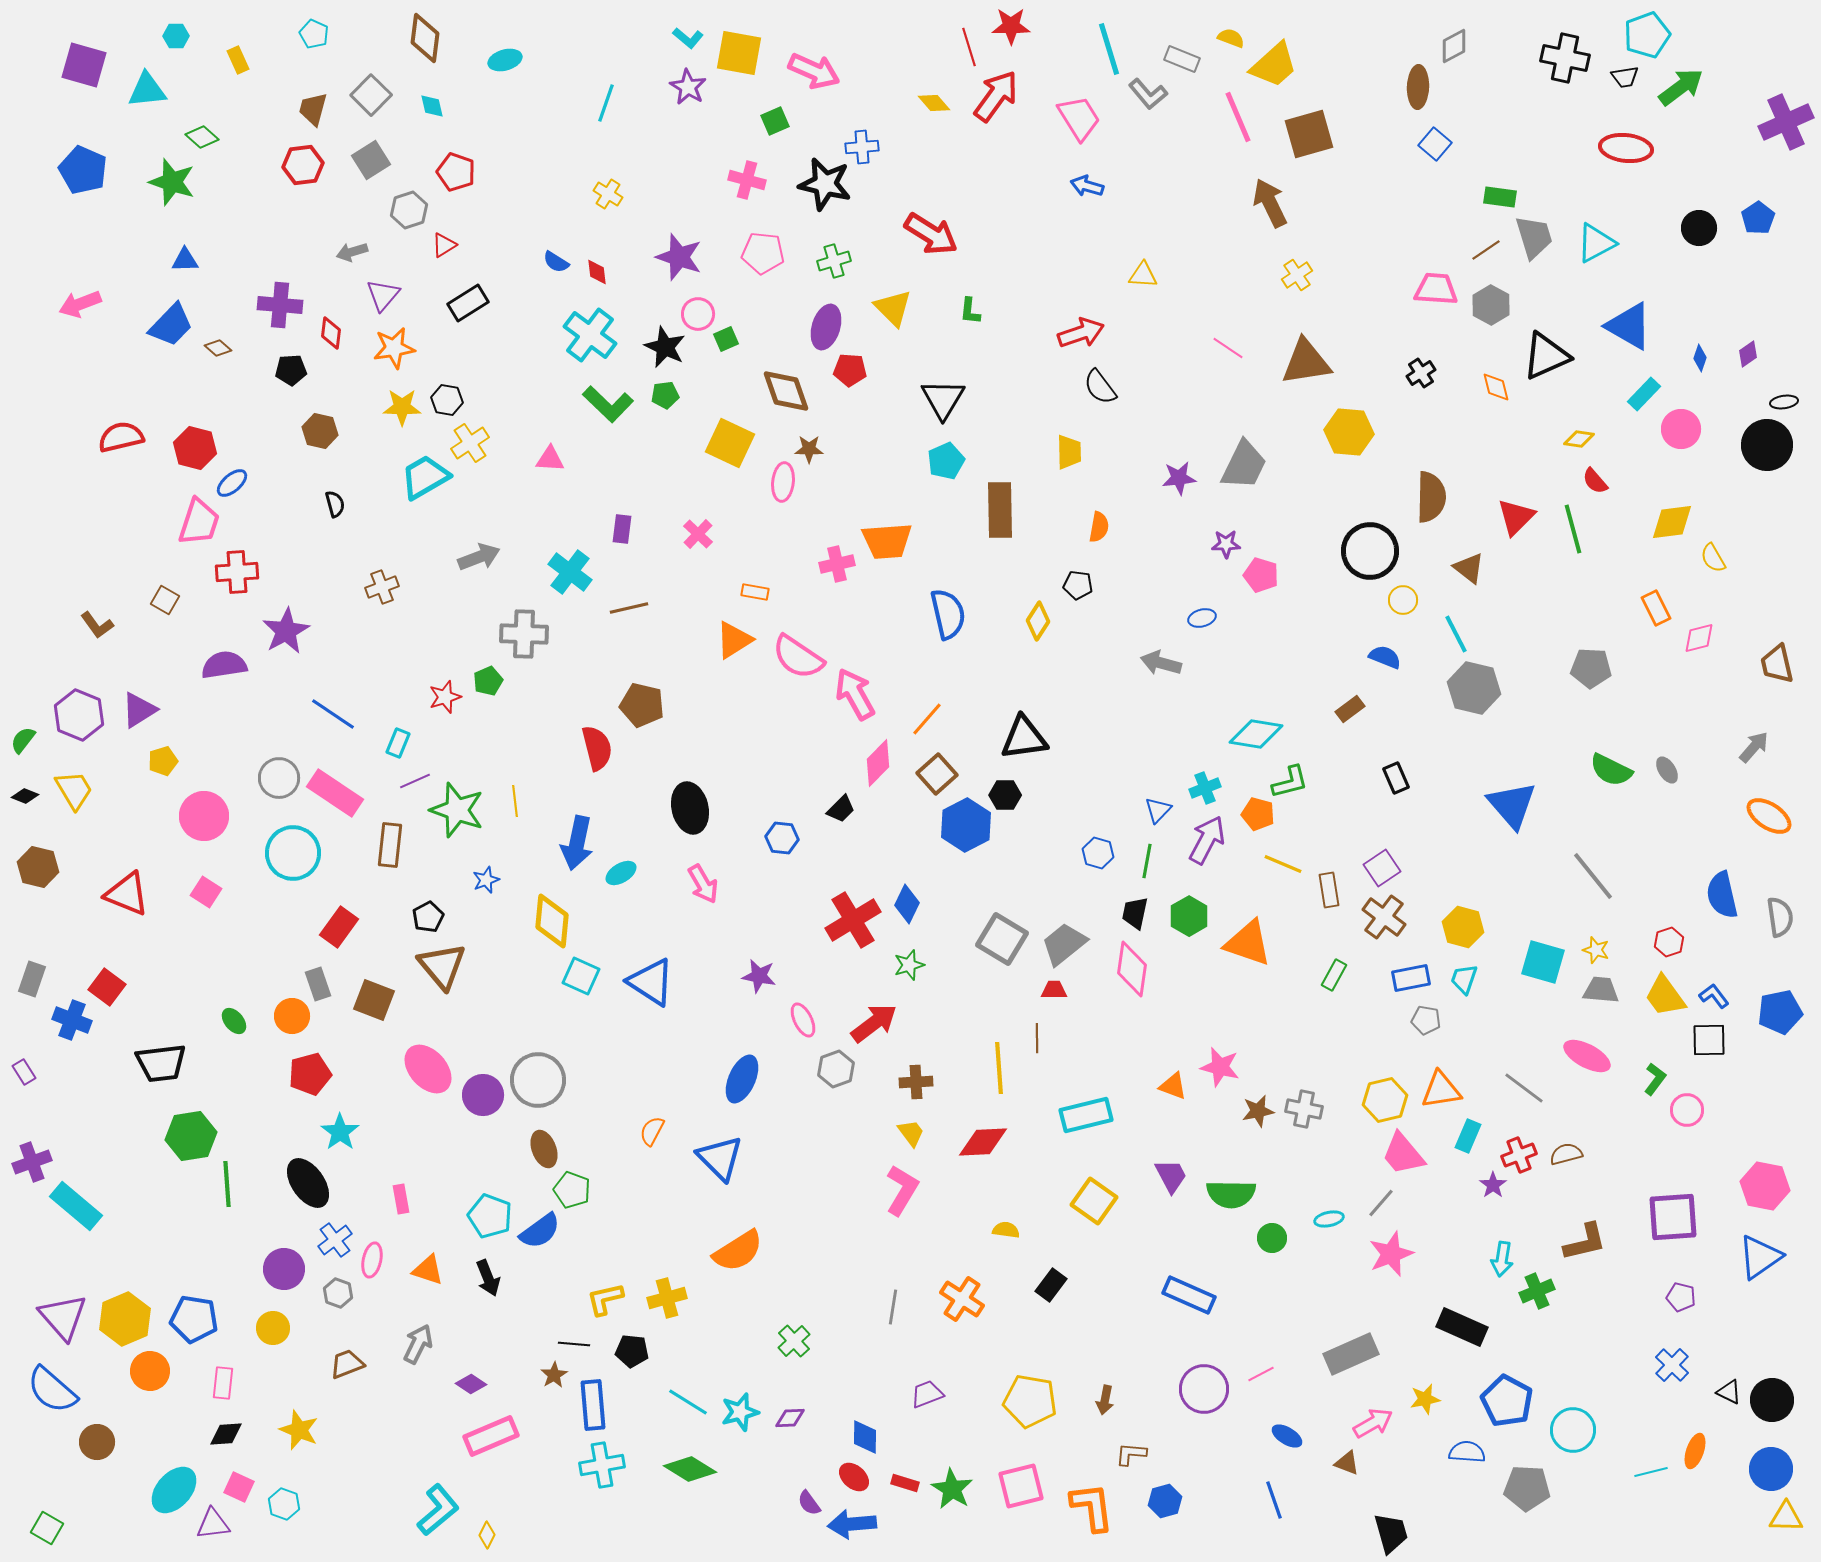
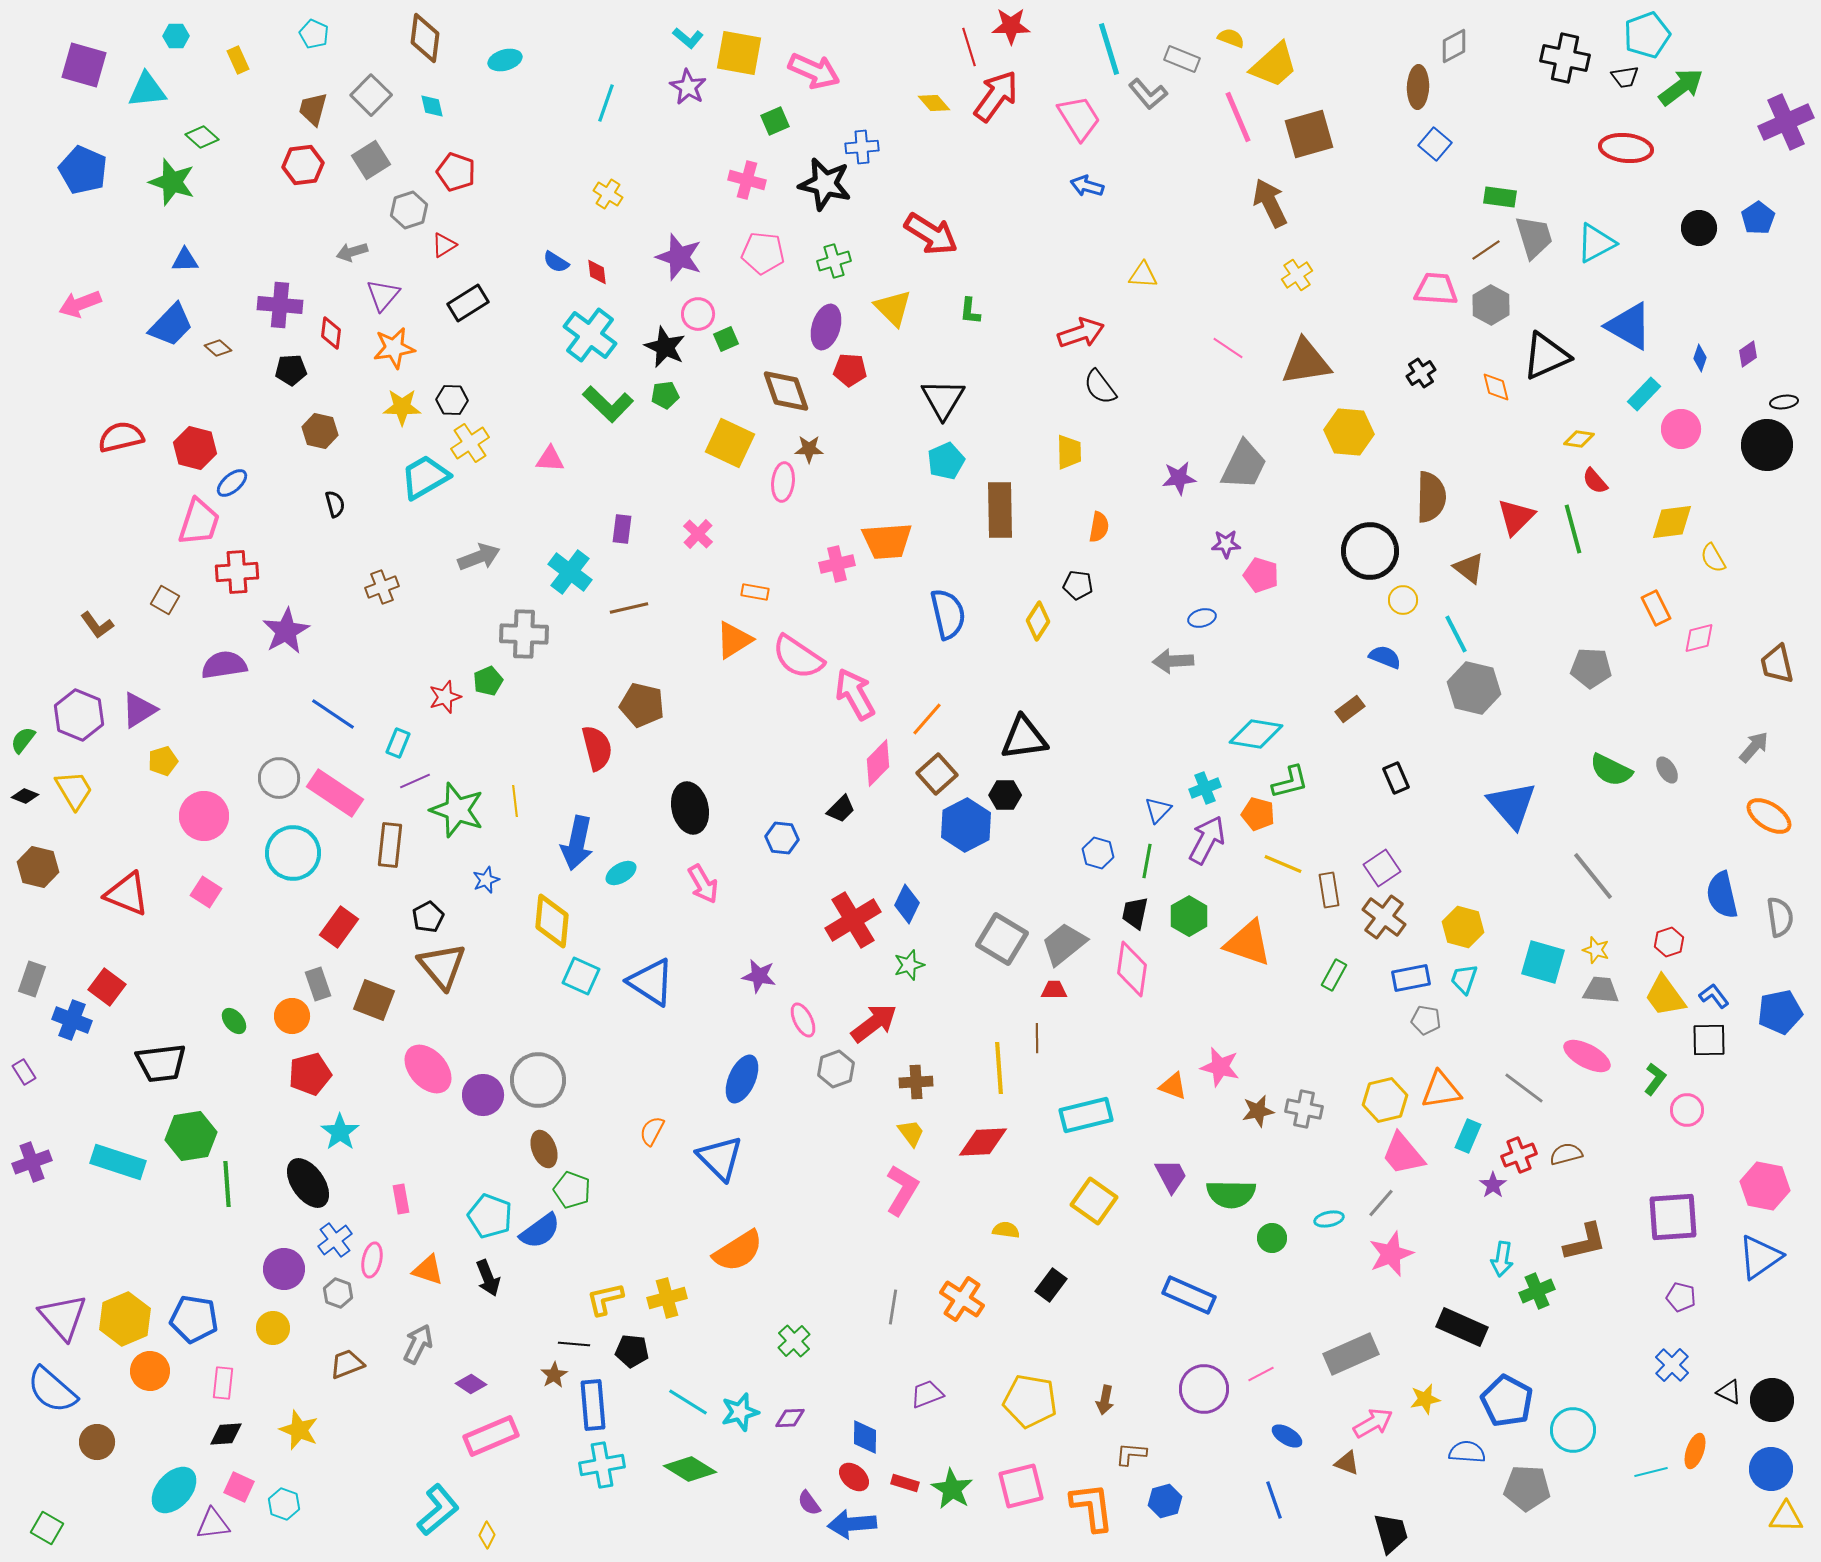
black hexagon at (447, 400): moved 5 px right; rotated 8 degrees counterclockwise
gray arrow at (1161, 663): moved 12 px right, 2 px up; rotated 18 degrees counterclockwise
cyan rectangle at (76, 1206): moved 42 px right, 44 px up; rotated 22 degrees counterclockwise
